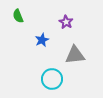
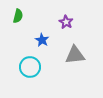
green semicircle: rotated 144 degrees counterclockwise
blue star: rotated 16 degrees counterclockwise
cyan circle: moved 22 px left, 12 px up
